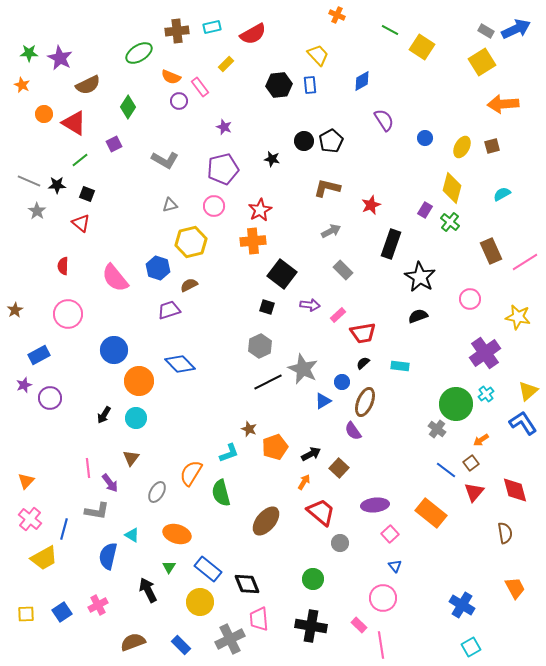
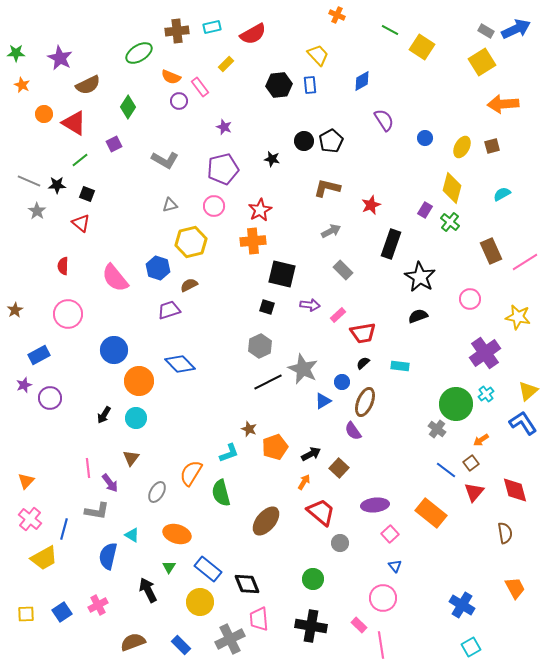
green star at (29, 53): moved 13 px left
black square at (282, 274): rotated 24 degrees counterclockwise
